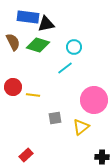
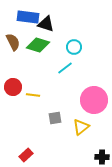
black triangle: rotated 30 degrees clockwise
